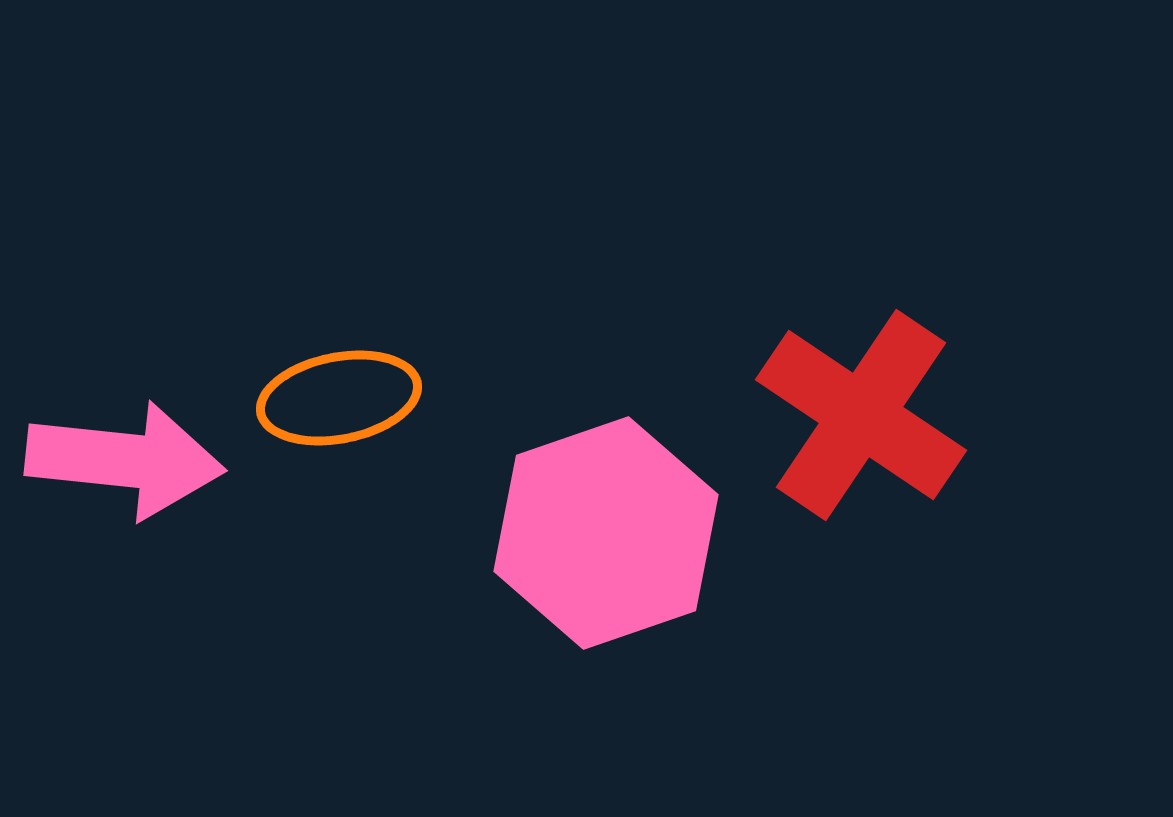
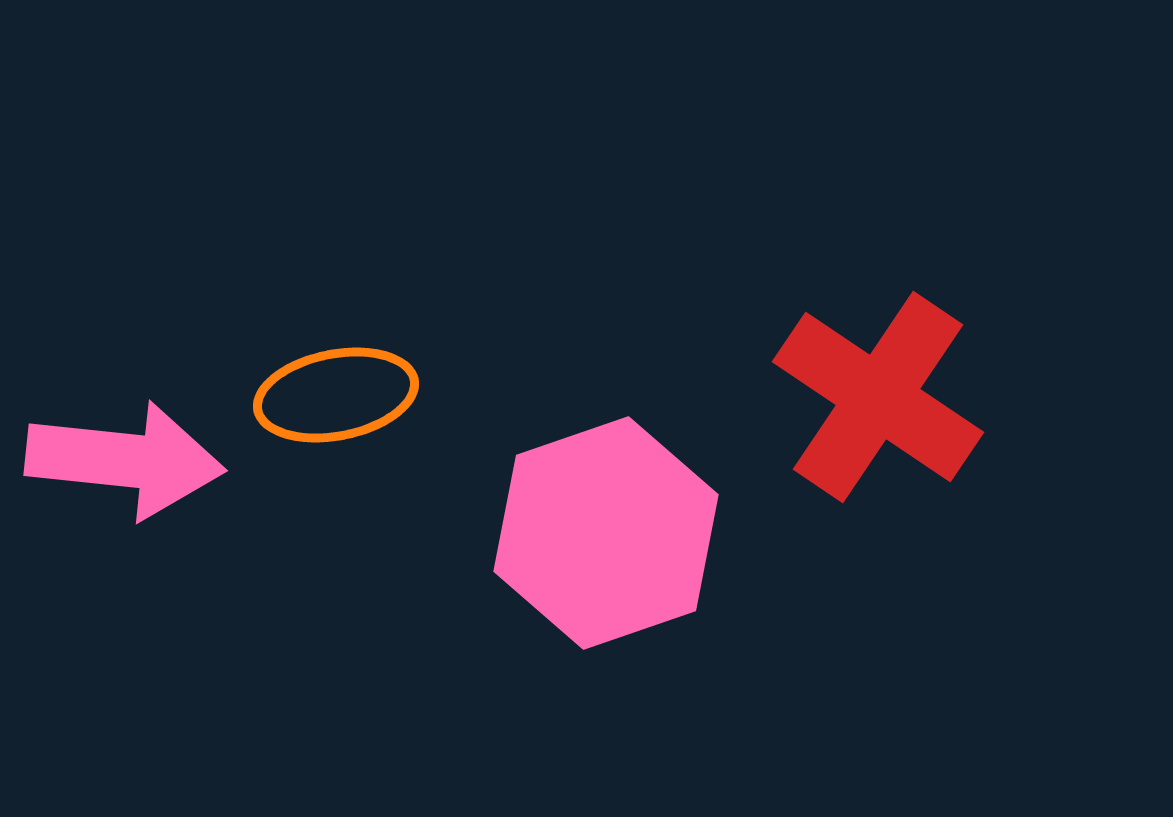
orange ellipse: moved 3 px left, 3 px up
red cross: moved 17 px right, 18 px up
